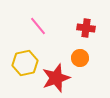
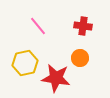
red cross: moved 3 px left, 2 px up
red star: rotated 28 degrees clockwise
